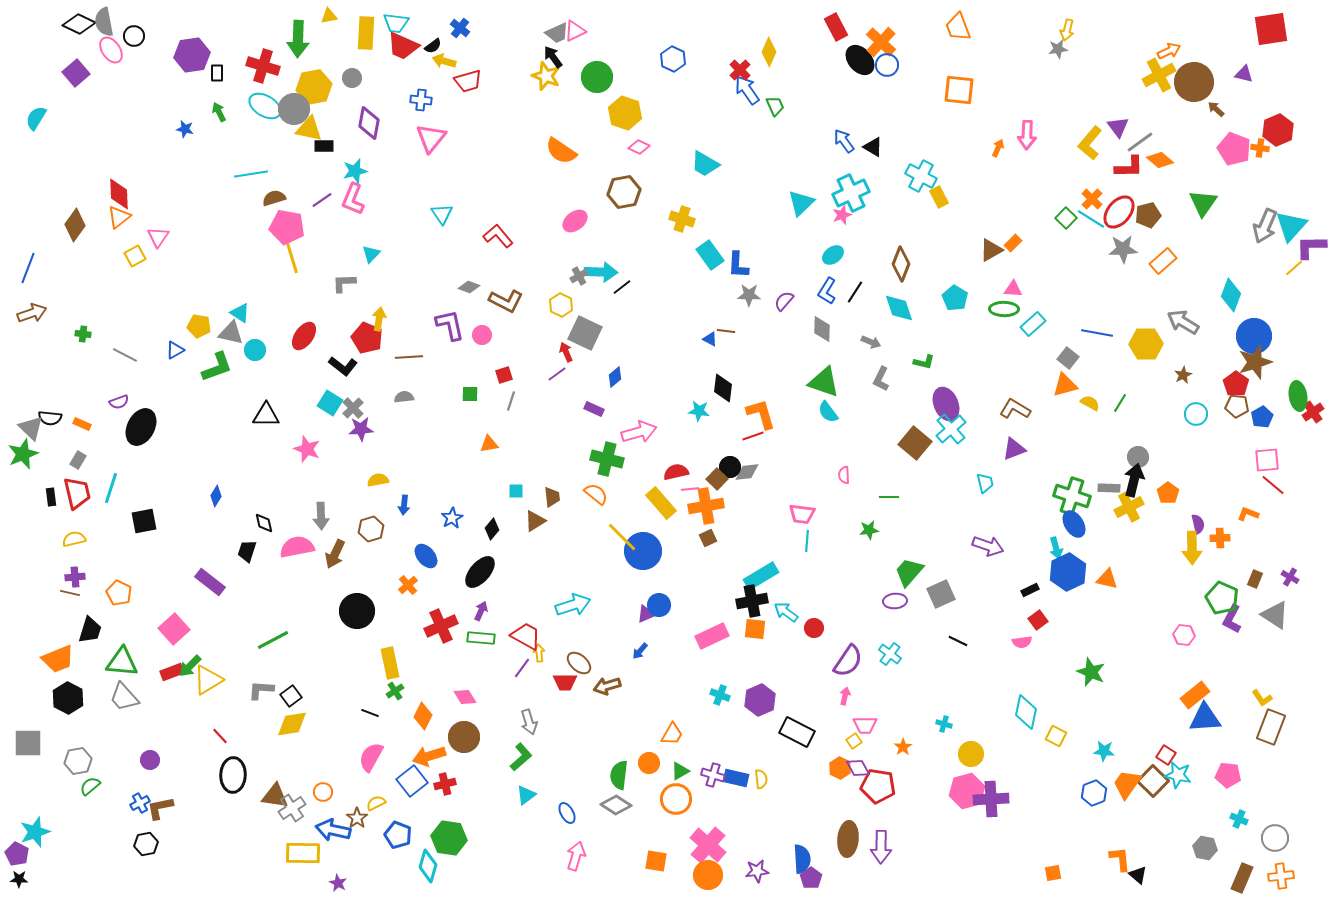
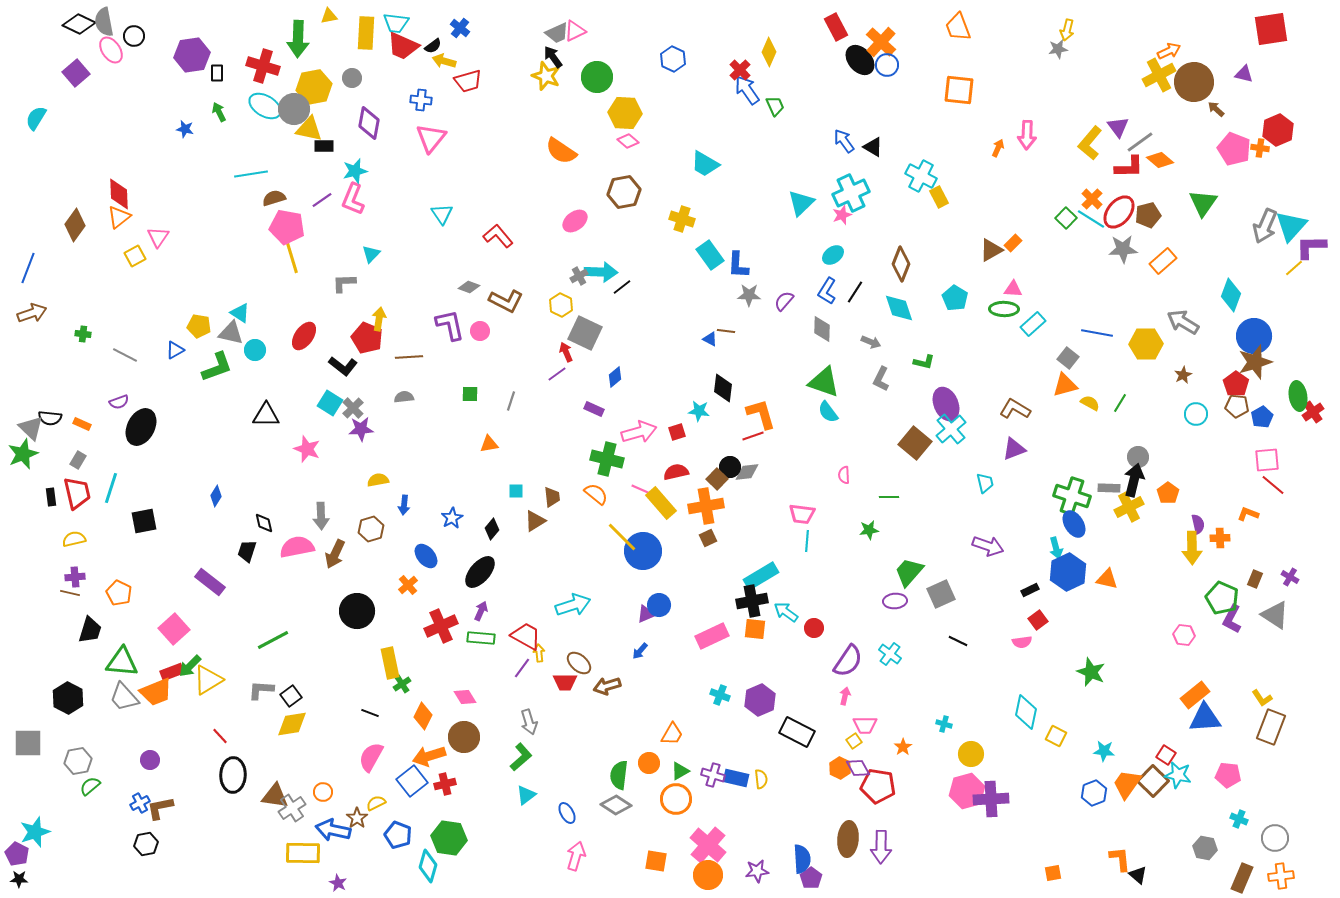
yellow hexagon at (625, 113): rotated 16 degrees counterclockwise
pink diamond at (639, 147): moved 11 px left, 6 px up; rotated 15 degrees clockwise
pink circle at (482, 335): moved 2 px left, 4 px up
red square at (504, 375): moved 173 px right, 57 px down
pink line at (690, 489): moved 50 px left; rotated 30 degrees clockwise
orange trapezoid at (58, 659): moved 98 px right, 33 px down
green cross at (395, 691): moved 7 px right, 7 px up
